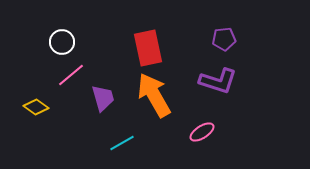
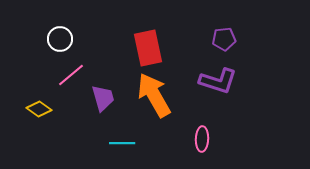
white circle: moved 2 px left, 3 px up
yellow diamond: moved 3 px right, 2 px down
pink ellipse: moved 7 px down; rotated 55 degrees counterclockwise
cyan line: rotated 30 degrees clockwise
